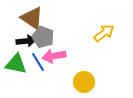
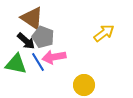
black arrow: rotated 48 degrees clockwise
pink arrow: moved 1 px down
yellow circle: moved 3 px down
